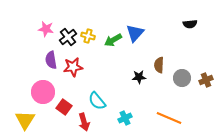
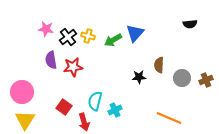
pink circle: moved 21 px left
cyan semicircle: moved 2 px left; rotated 54 degrees clockwise
cyan cross: moved 10 px left, 8 px up
